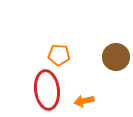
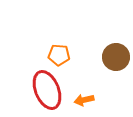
red ellipse: rotated 15 degrees counterclockwise
orange arrow: moved 1 px up
